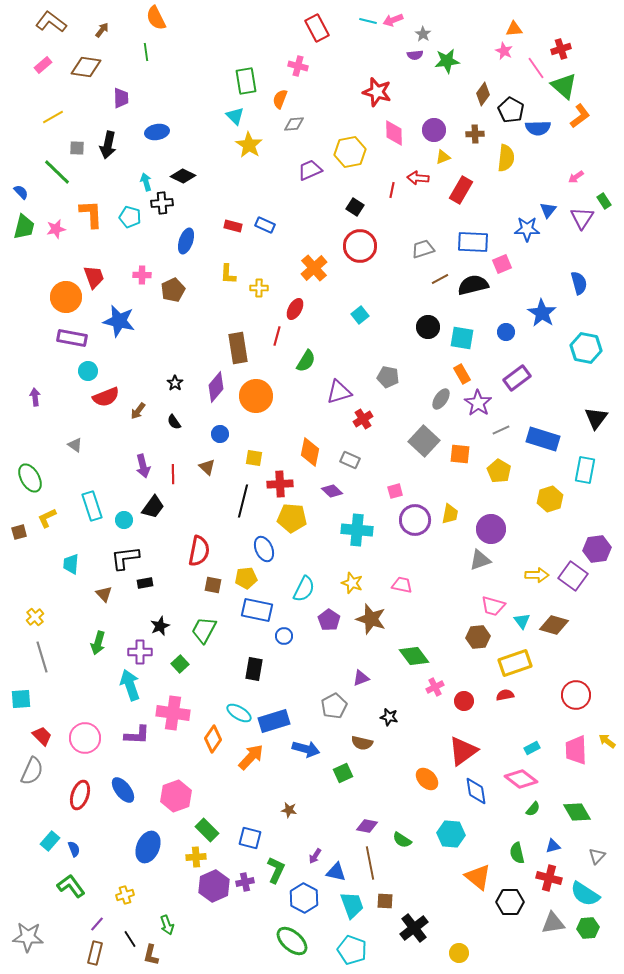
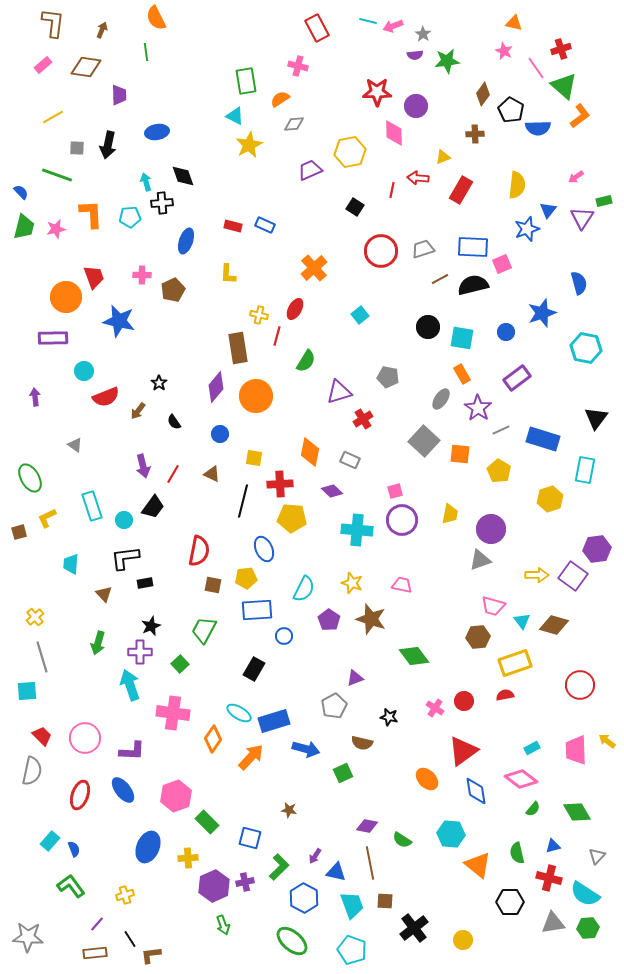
pink arrow at (393, 20): moved 6 px down
brown L-shape at (51, 22): moved 2 px right, 1 px down; rotated 60 degrees clockwise
orange triangle at (514, 29): moved 6 px up; rotated 18 degrees clockwise
brown arrow at (102, 30): rotated 14 degrees counterclockwise
red star at (377, 92): rotated 16 degrees counterclockwise
purple trapezoid at (121, 98): moved 2 px left, 3 px up
orange semicircle at (280, 99): rotated 36 degrees clockwise
cyan triangle at (235, 116): rotated 18 degrees counterclockwise
purple circle at (434, 130): moved 18 px left, 24 px up
yellow star at (249, 145): rotated 12 degrees clockwise
yellow semicircle at (506, 158): moved 11 px right, 27 px down
green line at (57, 172): moved 3 px down; rotated 24 degrees counterclockwise
black diamond at (183, 176): rotated 45 degrees clockwise
green rectangle at (604, 201): rotated 70 degrees counterclockwise
cyan pentagon at (130, 217): rotated 20 degrees counterclockwise
blue star at (527, 229): rotated 20 degrees counterclockwise
blue rectangle at (473, 242): moved 5 px down
red circle at (360, 246): moved 21 px right, 5 px down
yellow cross at (259, 288): moved 27 px down; rotated 12 degrees clockwise
blue star at (542, 313): rotated 20 degrees clockwise
purple rectangle at (72, 338): moved 19 px left; rotated 12 degrees counterclockwise
cyan circle at (88, 371): moved 4 px left
black star at (175, 383): moved 16 px left
purple star at (478, 403): moved 5 px down
brown triangle at (207, 467): moved 5 px right, 7 px down; rotated 18 degrees counterclockwise
red line at (173, 474): rotated 30 degrees clockwise
purple circle at (415, 520): moved 13 px left
blue rectangle at (257, 610): rotated 16 degrees counterclockwise
black star at (160, 626): moved 9 px left
black rectangle at (254, 669): rotated 20 degrees clockwise
purple triangle at (361, 678): moved 6 px left
pink cross at (435, 687): moved 21 px down; rotated 30 degrees counterclockwise
red circle at (576, 695): moved 4 px right, 10 px up
cyan square at (21, 699): moved 6 px right, 8 px up
purple L-shape at (137, 735): moved 5 px left, 16 px down
gray semicircle at (32, 771): rotated 12 degrees counterclockwise
green rectangle at (207, 830): moved 8 px up
yellow cross at (196, 857): moved 8 px left, 1 px down
green L-shape at (276, 870): moved 3 px right, 3 px up; rotated 20 degrees clockwise
orange triangle at (478, 877): moved 12 px up
green arrow at (167, 925): moved 56 px right
brown rectangle at (95, 953): rotated 70 degrees clockwise
yellow circle at (459, 953): moved 4 px right, 13 px up
brown L-shape at (151, 955): rotated 70 degrees clockwise
